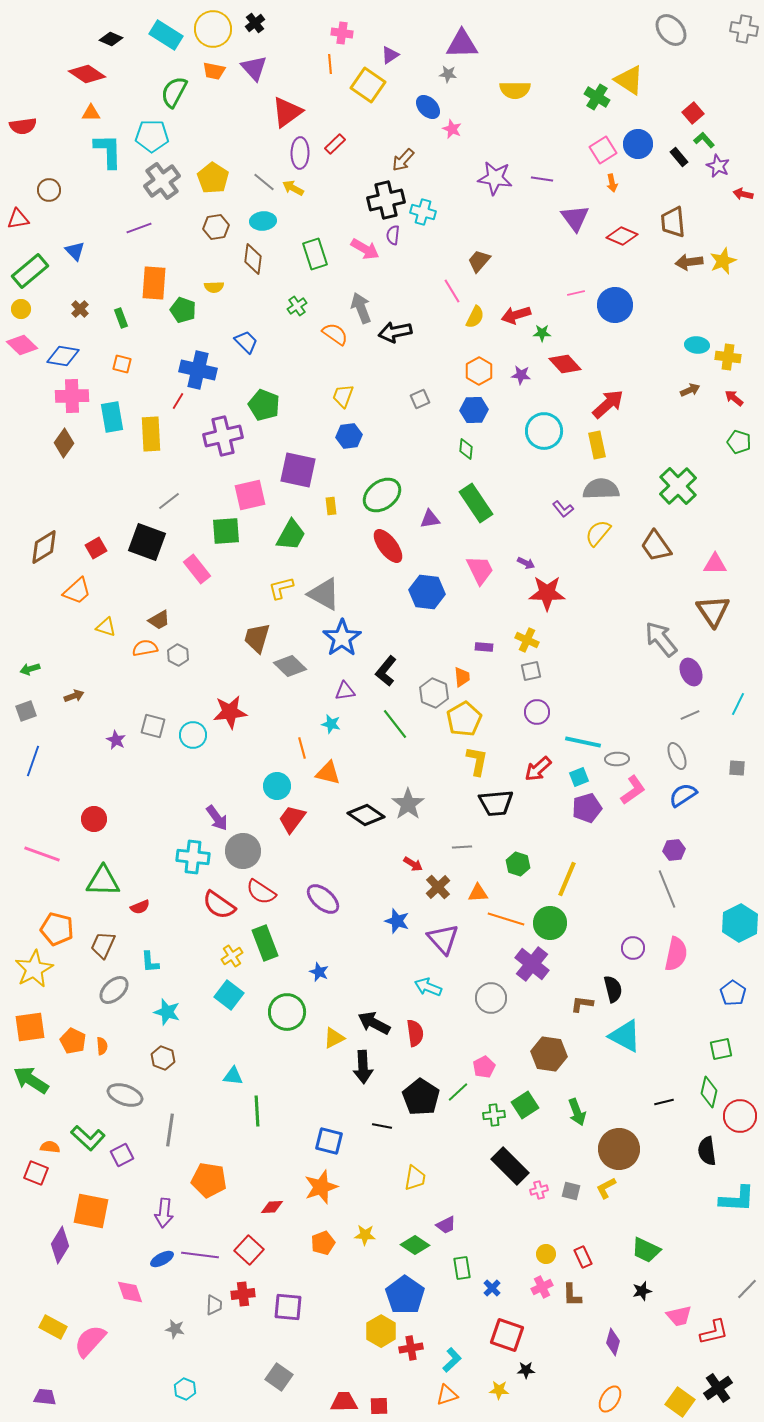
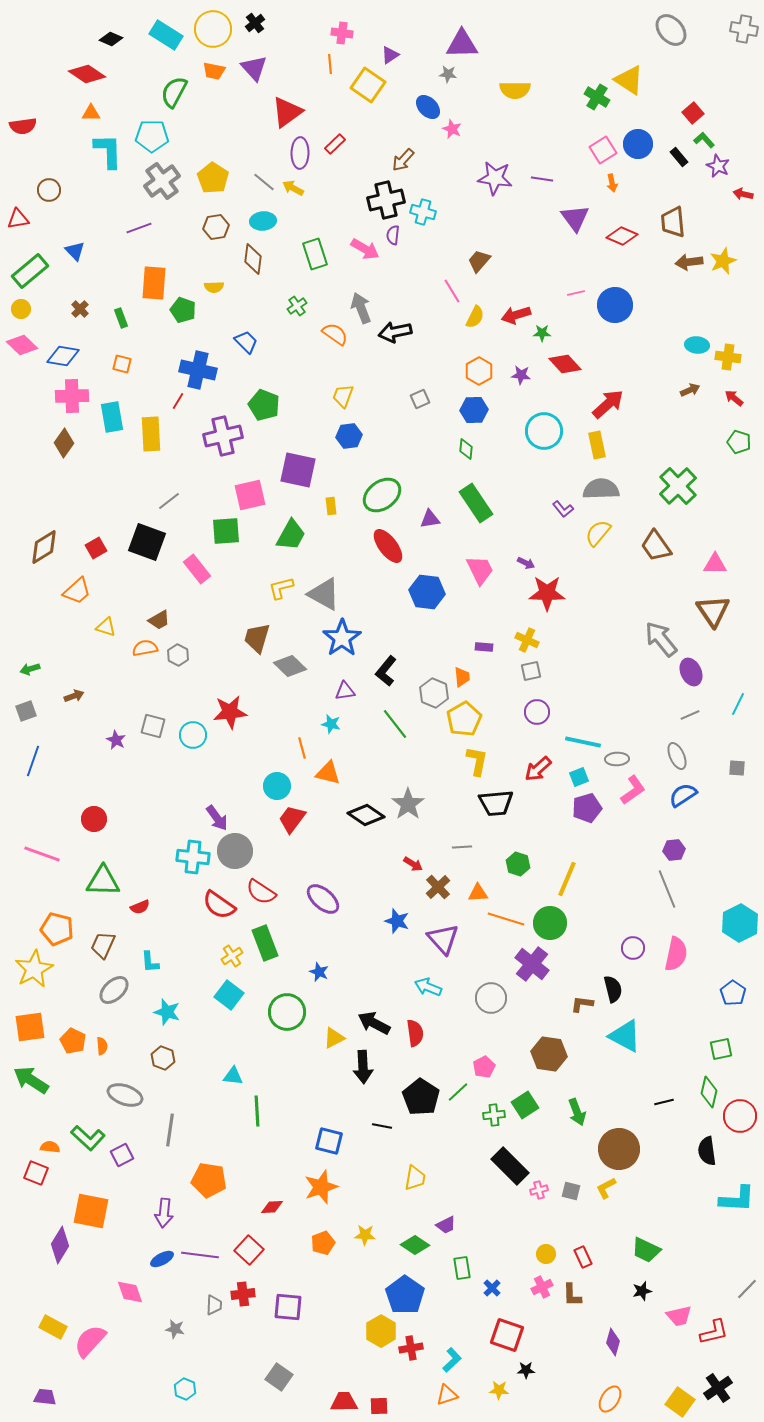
gray circle at (243, 851): moved 8 px left
